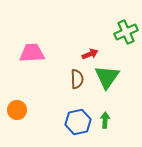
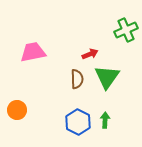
green cross: moved 2 px up
pink trapezoid: moved 1 px right, 1 px up; rotated 8 degrees counterclockwise
blue hexagon: rotated 20 degrees counterclockwise
